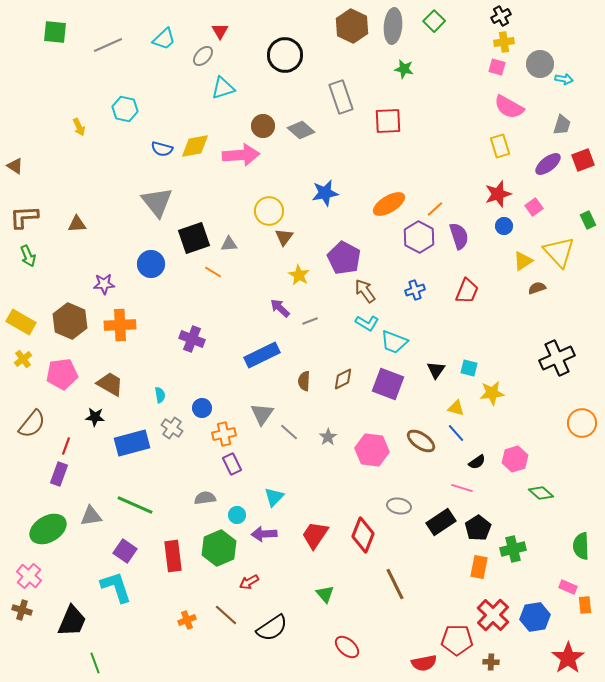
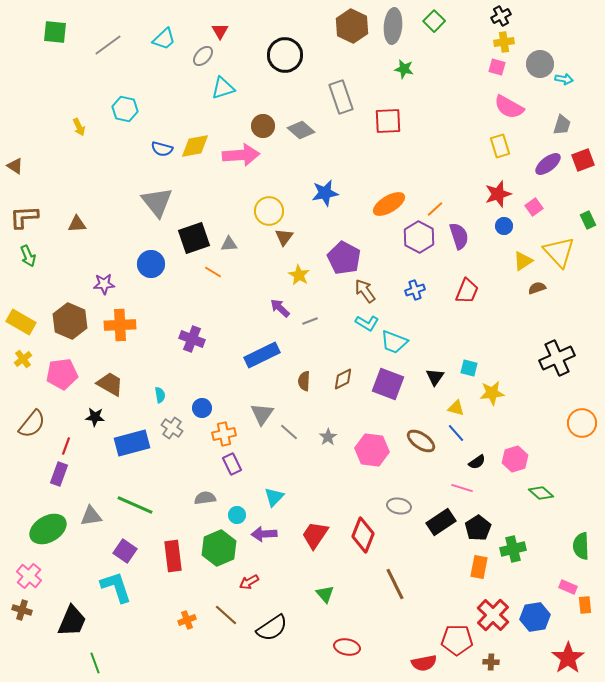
gray line at (108, 45): rotated 12 degrees counterclockwise
black triangle at (436, 370): moved 1 px left, 7 px down
red ellipse at (347, 647): rotated 30 degrees counterclockwise
